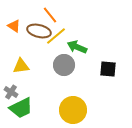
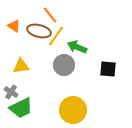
yellow line: rotated 15 degrees counterclockwise
